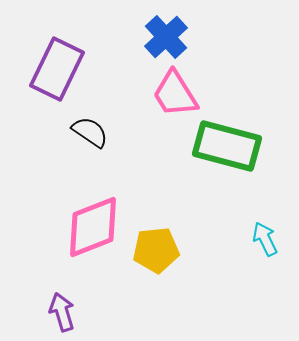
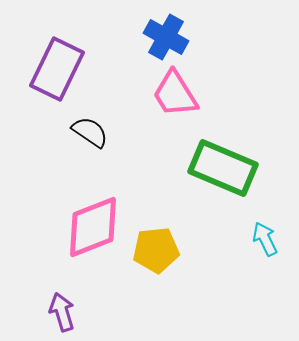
blue cross: rotated 18 degrees counterclockwise
green rectangle: moved 4 px left, 22 px down; rotated 8 degrees clockwise
